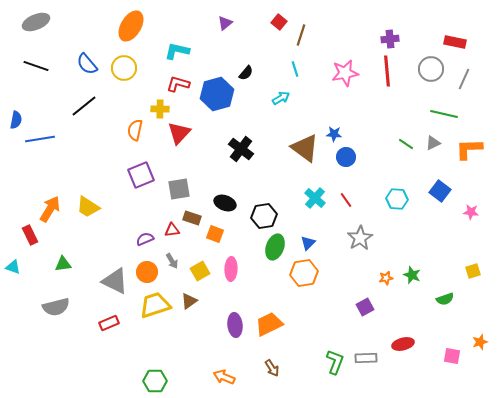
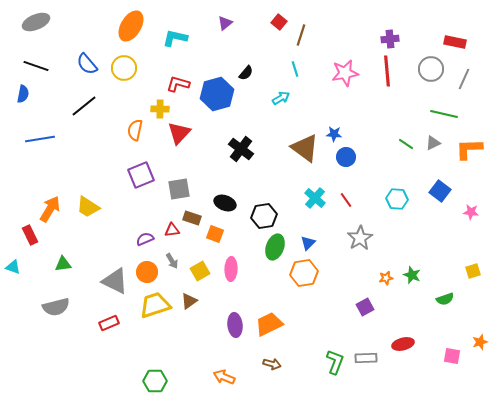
cyan L-shape at (177, 51): moved 2 px left, 13 px up
blue semicircle at (16, 120): moved 7 px right, 26 px up
brown arrow at (272, 368): moved 4 px up; rotated 42 degrees counterclockwise
